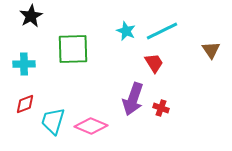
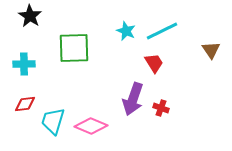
black star: moved 1 px left; rotated 10 degrees counterclockwise
green square: moved 1 px right, 1 px up
red diamond: rotated 15 degrees clockwise
